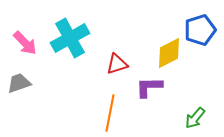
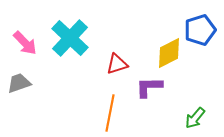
cyan cross: rotated 18 degrees counterclockwise
